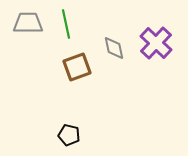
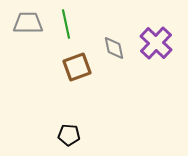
black pentagon: rotated 10 degrees counterclockwise
